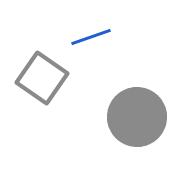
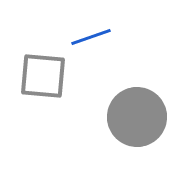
gray square: moved 1 px right, 2 px up; rotated 30 degrees counterclockwise
